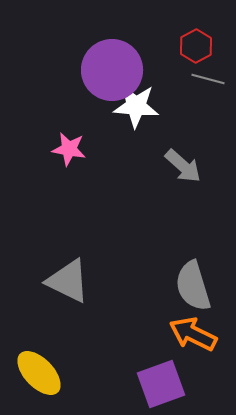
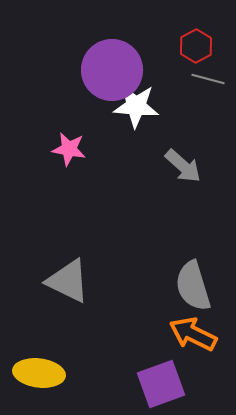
yellow ellipse: rotated 39 degrees counterclockwise
